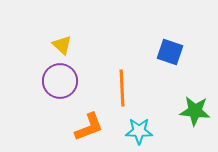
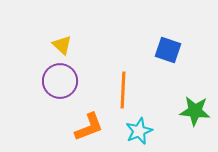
blue square: moved 2 px left, 2 px up
orange line: moved 1 px right, 2 px down; rotated 6 degrees clockwise
cyan star: rotated 24 degrees counterclockwise
